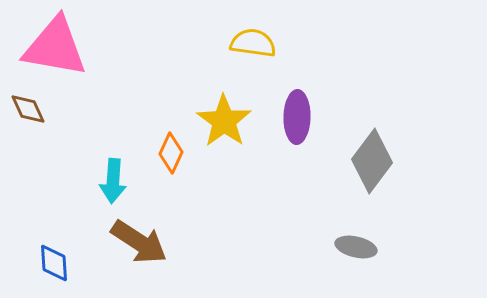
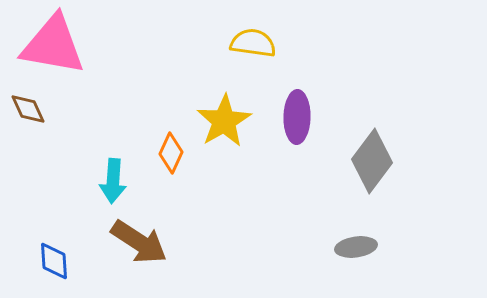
pink triangle: moved 2 px left, 2 px up
yellow star: rotated 6 degrees clockwise
gray ellipse: rotated 21 degrees counterclockwise
blue diamond: moved 2 px up
